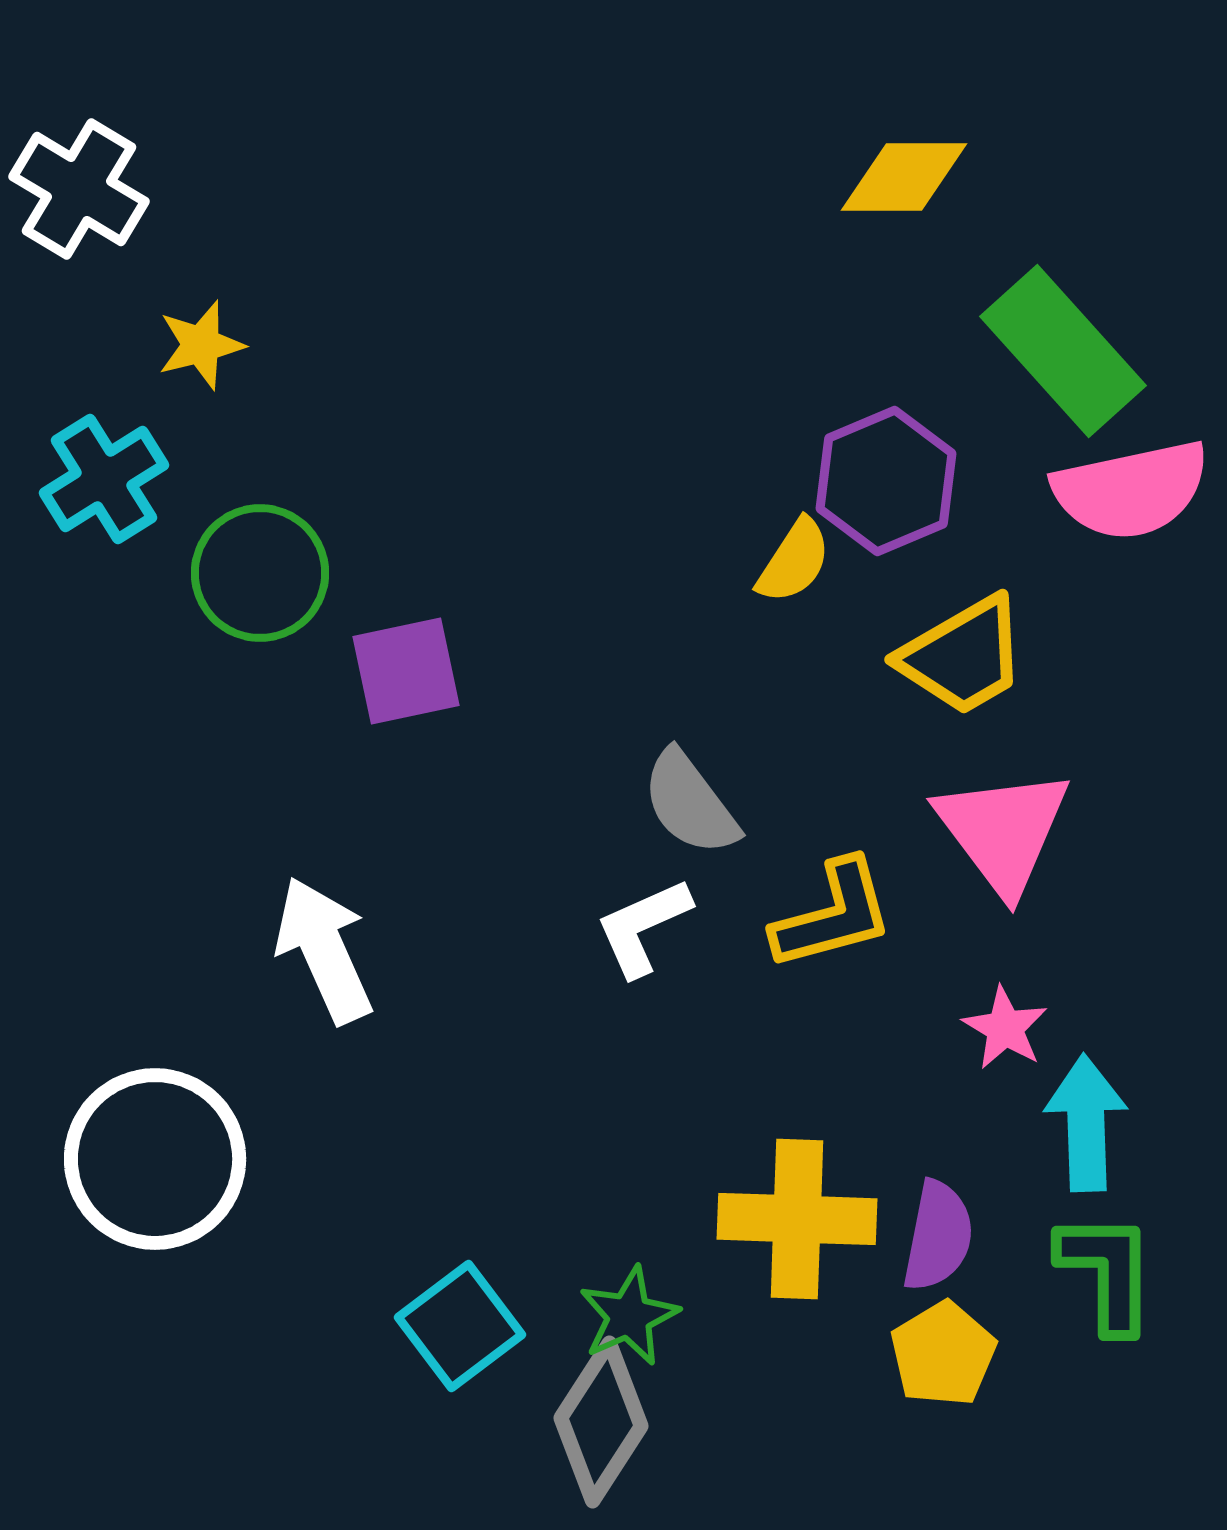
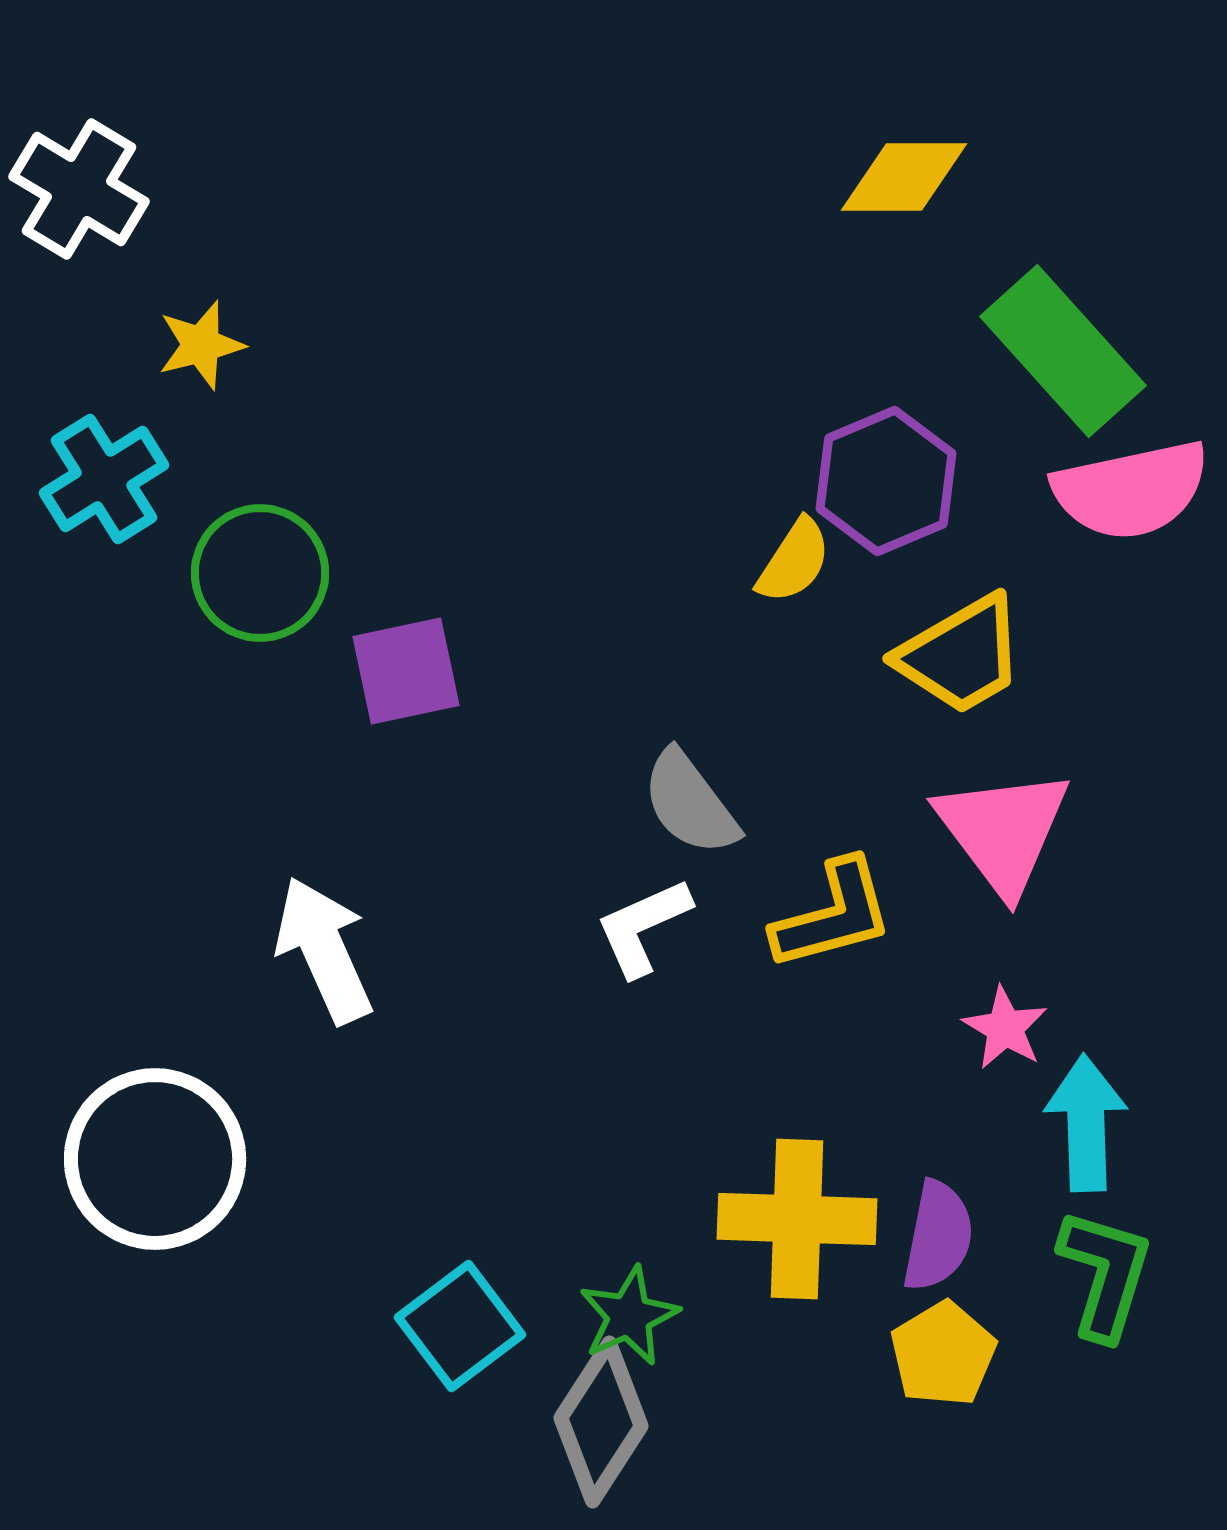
yellow trapezoid: moved 2 px left, 1 px up
green L-shape: moved 2 px left, 2 px down; rotated 17 degrees clockwise
